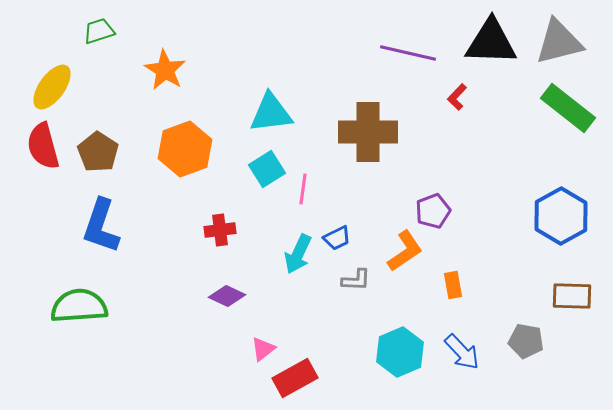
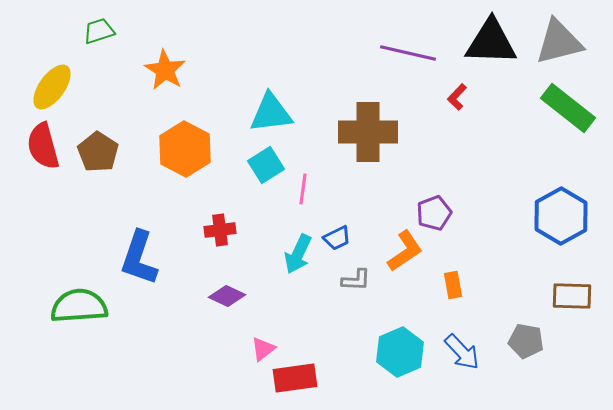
orange hexagon: rotated 12 degrees counterclockwise
cyan square: moved 1 px left, 4 px up
purple pentagon: moved 1 px right, 2 px down
blue L-shape: moved 38 px right, 32 px down
red rectangle: rotated 21 degrees clockwise
